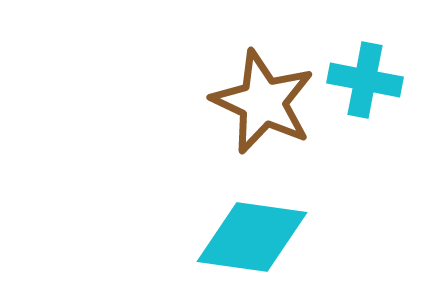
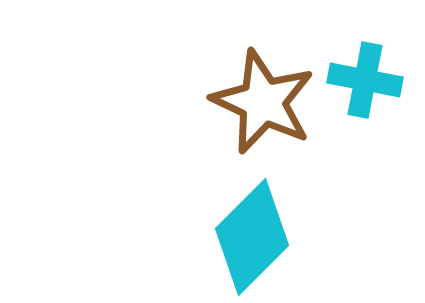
cyan diamond: rotated 53 degrees counterclockwise
